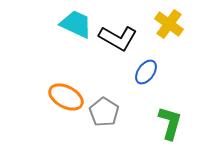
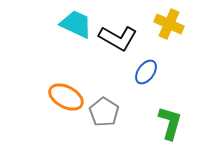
yellow cross: rotated 12 degrees counterclockwise
